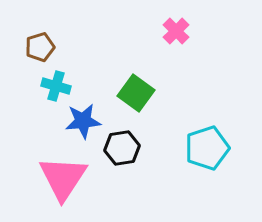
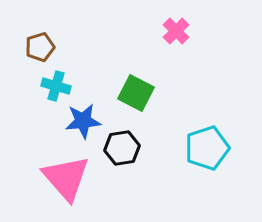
green square: rotated 9 degrees counterclockwise
pink triangle: moved 3 px right; rotated 14 degrees counterclockwise
